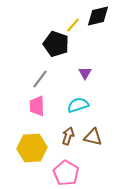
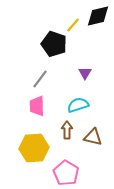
black pentagon: moved 2 px left
brown arrow: moved 1 px left, 6 px up; rotated 18 degrees counterclockwise
yellow hexagon: moved 2 px right
